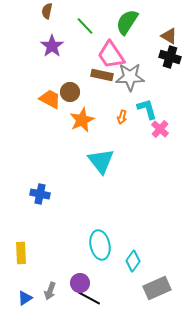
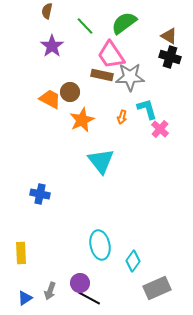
green semicircle: moved 3 px left, 1 px down; rotated 20 degrees clockwise
